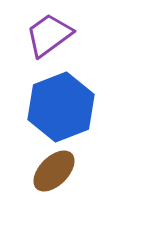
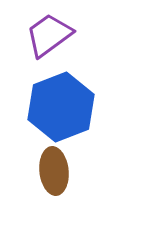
brown ellipse: rotated 51 degrees counterclockwise
